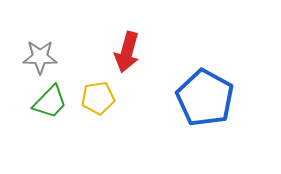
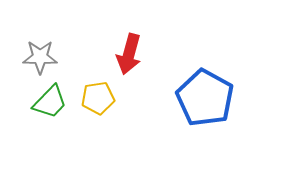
red arrow: moved 2 px right, 2 px down
